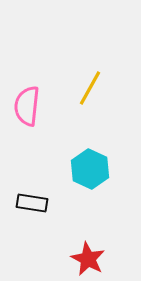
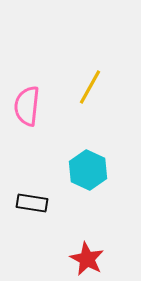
yellow line: moved 1 px up
cyan hexagon: moved 2 px left, 1 px down
red star: moved 1 px left
